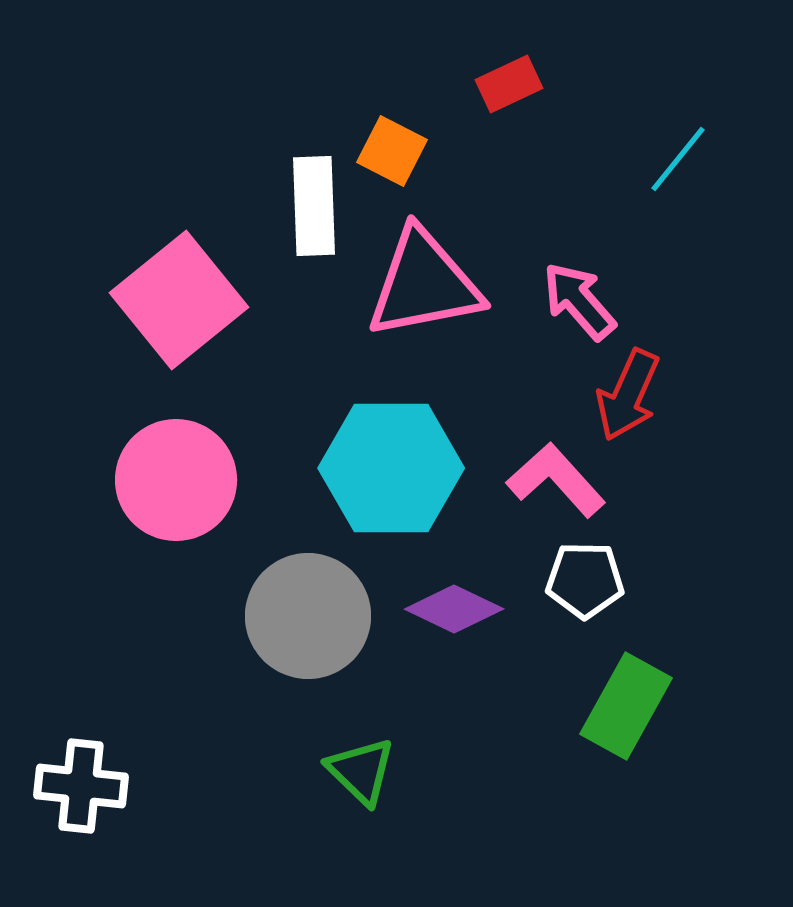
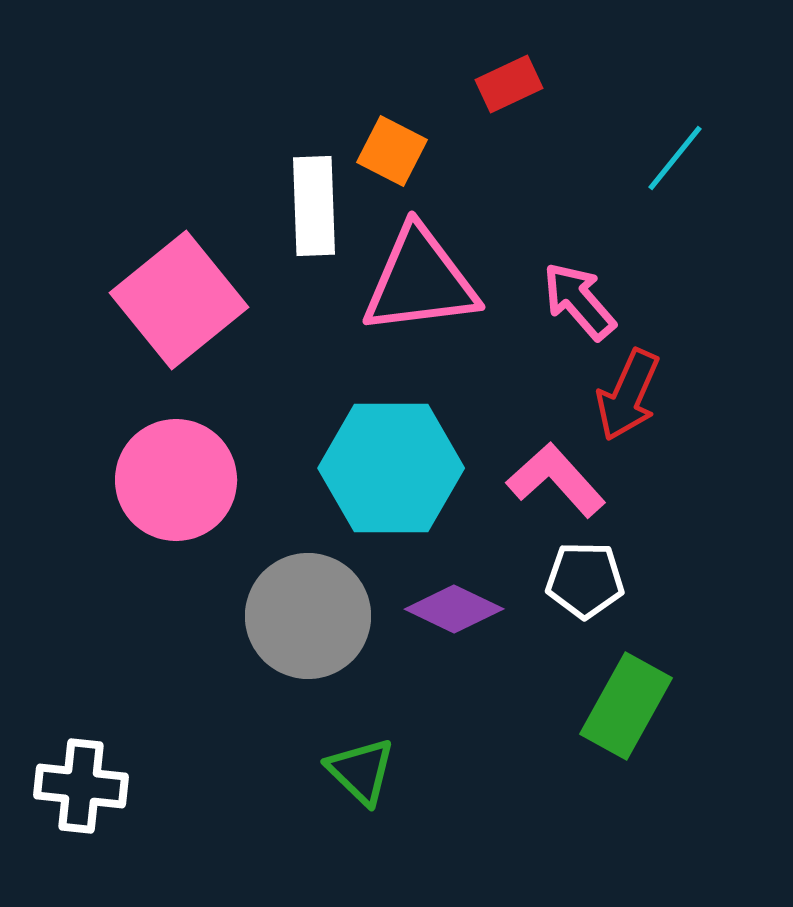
cyan line: moved 3 px left, 1 px up
pink triangle: moved 4 px left, 3 px up; rotated 4 degrees clockwise
